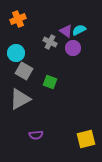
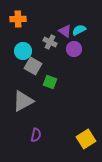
orange cross: rotated 21 degrees clockwise
purple triangle: moved 1 px left
purple circle: moved 1 px right, 1 px down
cyan circle: moved 7 px right, 2 px up
gray square: moved 9 px right, 5 px up
gray triangle: moved 3 px right, 2 px down
purple semicircle: rotated 72 degrees counterclockwise
yellow square: rotated 18 degrees counterclockwise
